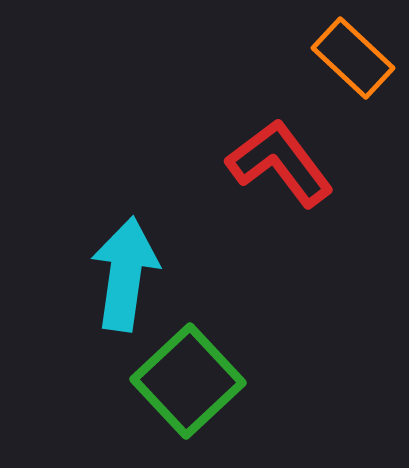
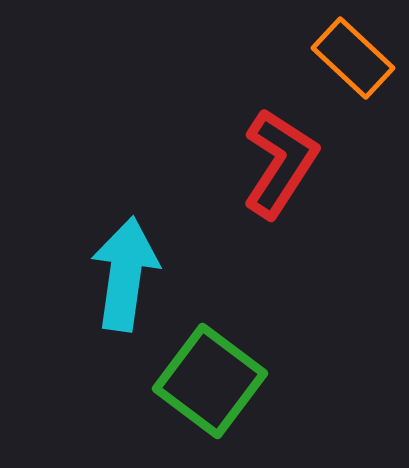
red L-shape: rotated 70 degrees clockwise
green square: moved 22 px right; rotated 10 degrees counterclockwise
